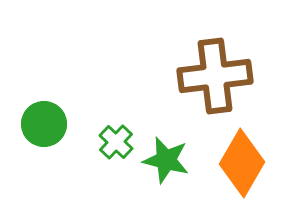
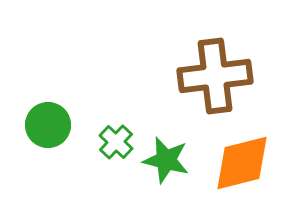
green circle: moved 4 px right, 1 px down
orange diamond: rotated 46 degrees clockwise
